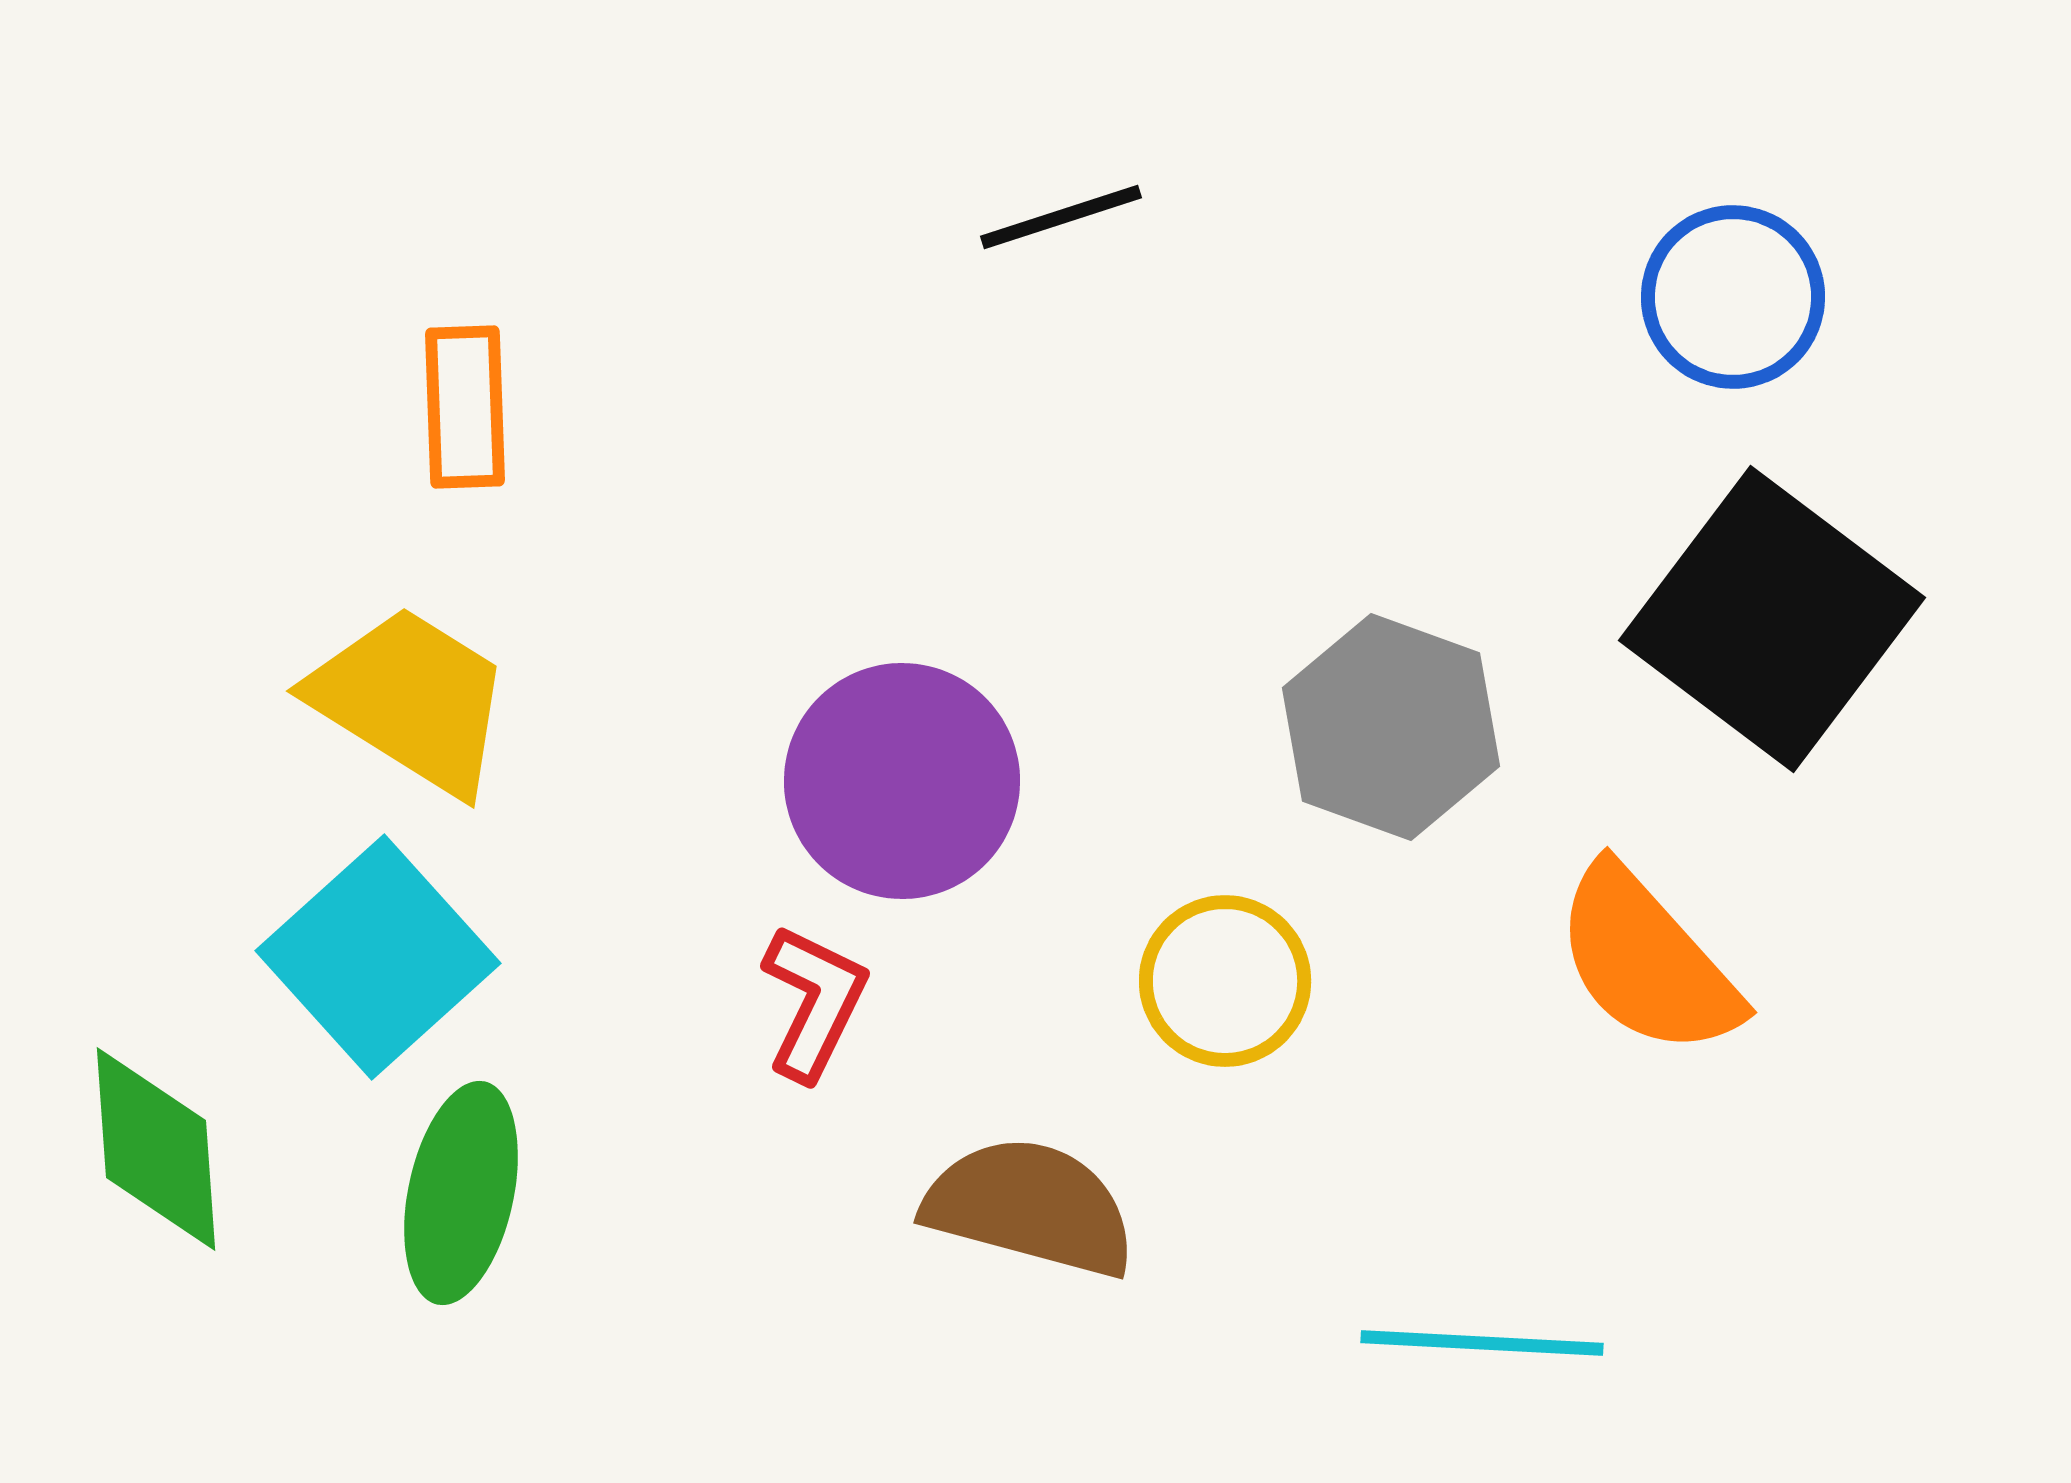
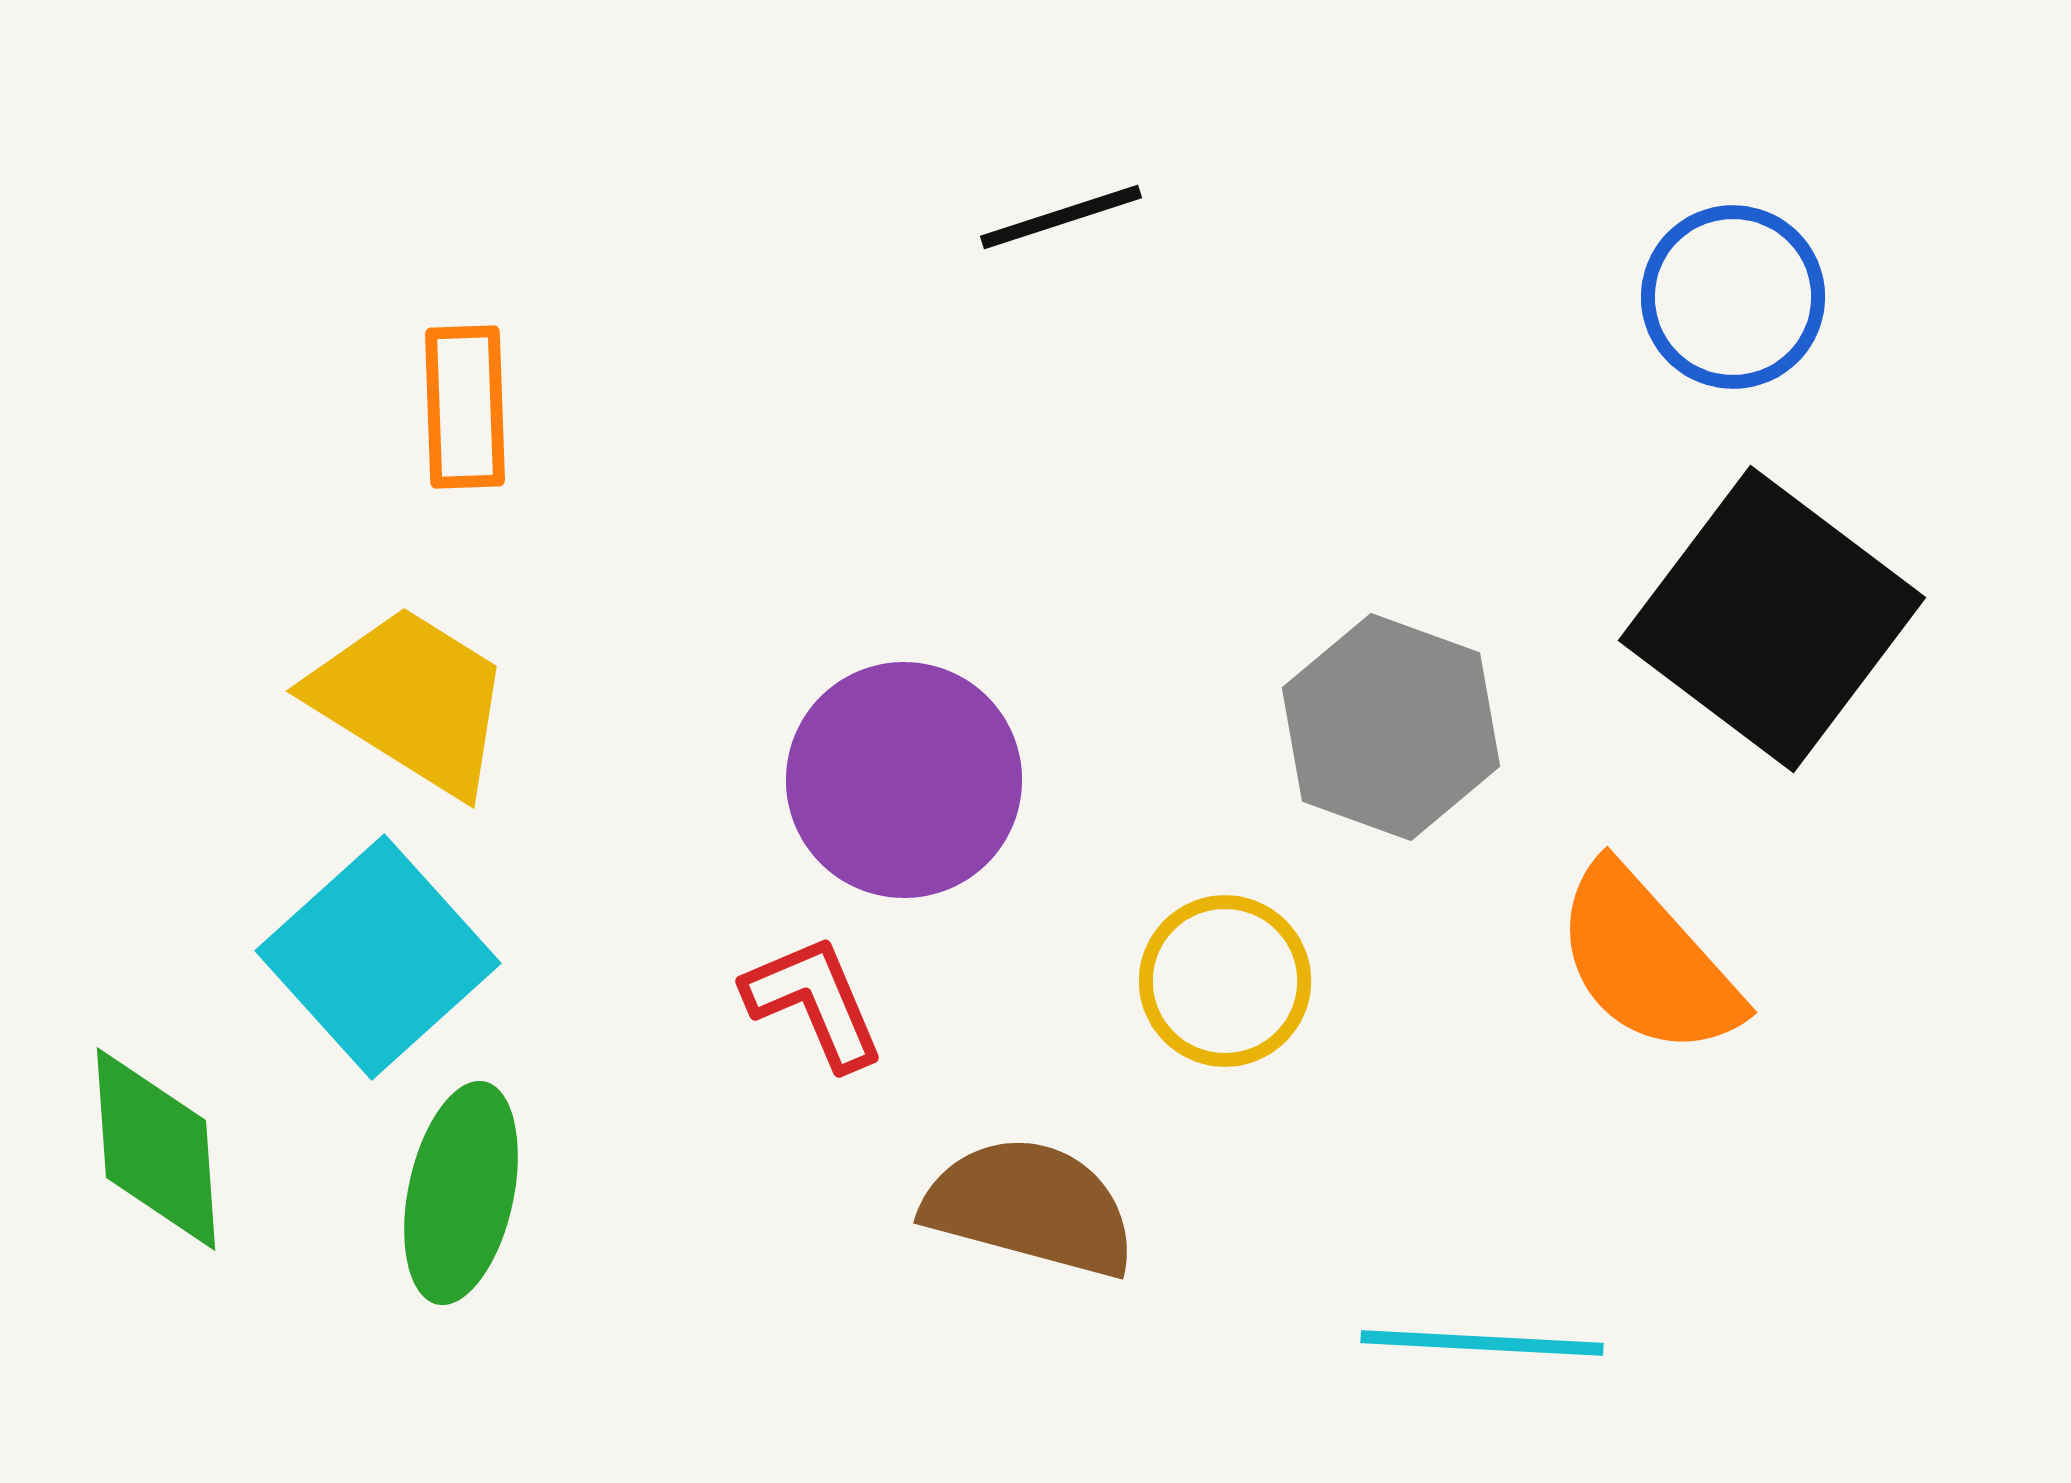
purple circle: moved 2 px right, 1 px up
red L-shape: rotated 49 degrees counterclockwise
